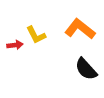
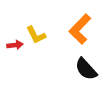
orange L-shape: rotated 84 degrees counterclockwise
